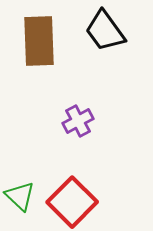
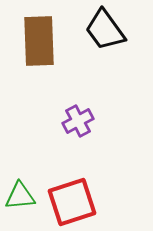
black trapezoid: moved 1 px up
green triangle: rotated 48 degrees counterclockwise
red square: rotated 27 degrees clockwise
